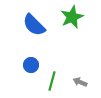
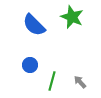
green star: rotated 25 degrees counterclockwise
blue circle: moved 1 px left
gray arrow: rotated 24 degrees clockwise
